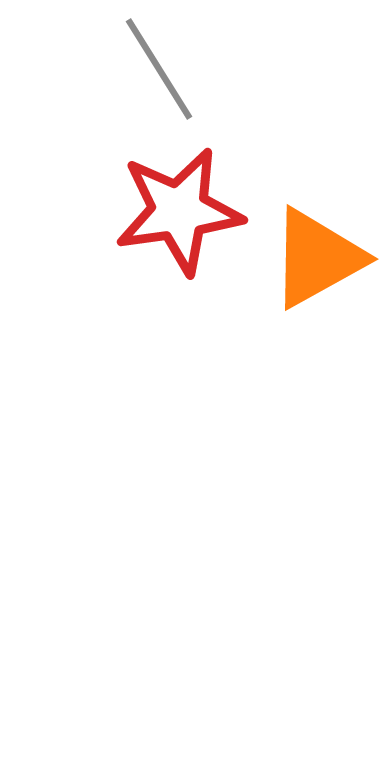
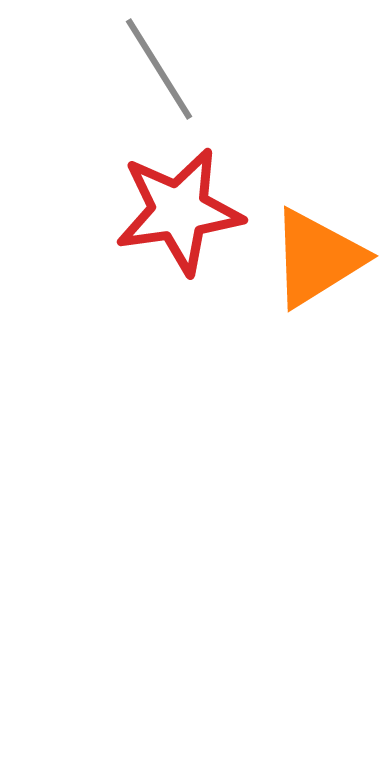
orange triangle: rotated 3 degrees counterclockwise
